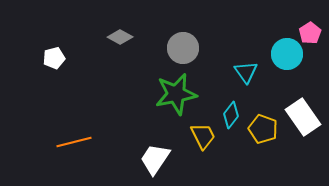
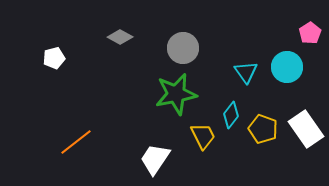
cyan circle: moved 13 px down
white rectangle: moved 3 px right, 12 px down
orange line: moved 2 px right; rotated 24 degrees counterclockwise
